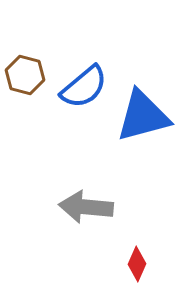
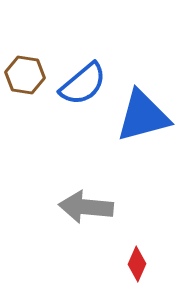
brown hexagon: rotated 6 degrees counterclockwise
blue semicircle: moved 1 px left, 3 px up
